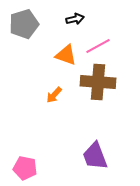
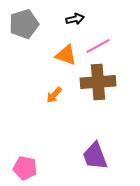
brown cross: rotated 8 degrees counterclockwise
